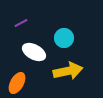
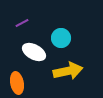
purple line: moved 1 px right
cyan circle: moved 3 px left
orange ellipse: rotated 40 degrees counterclockwise
